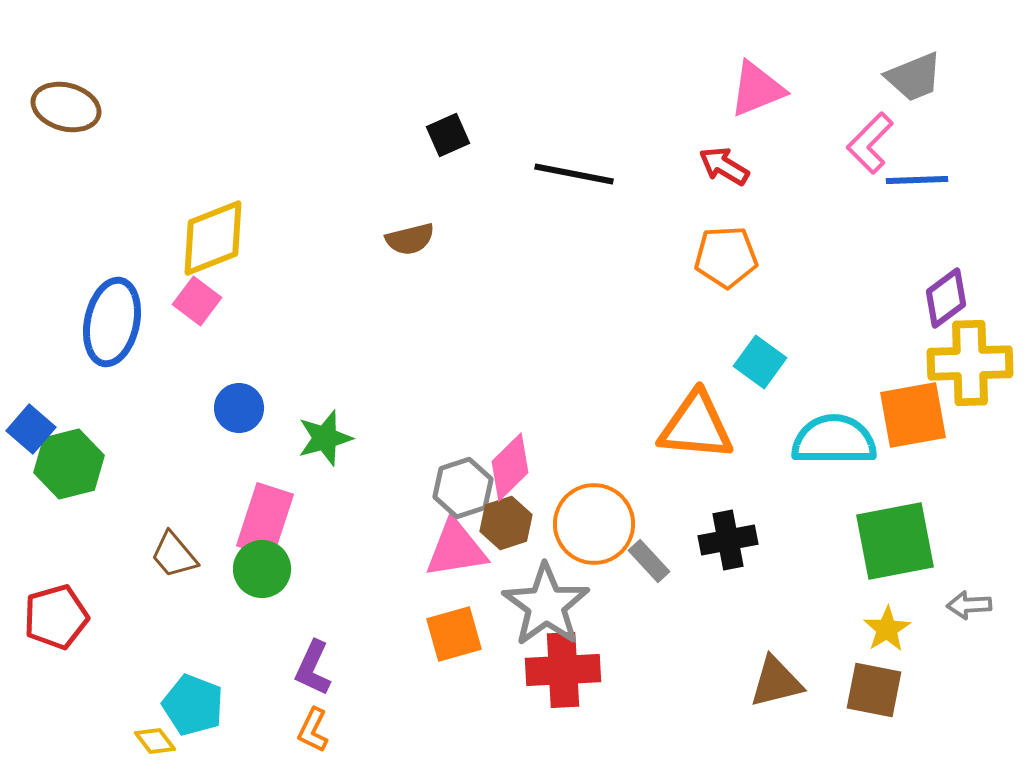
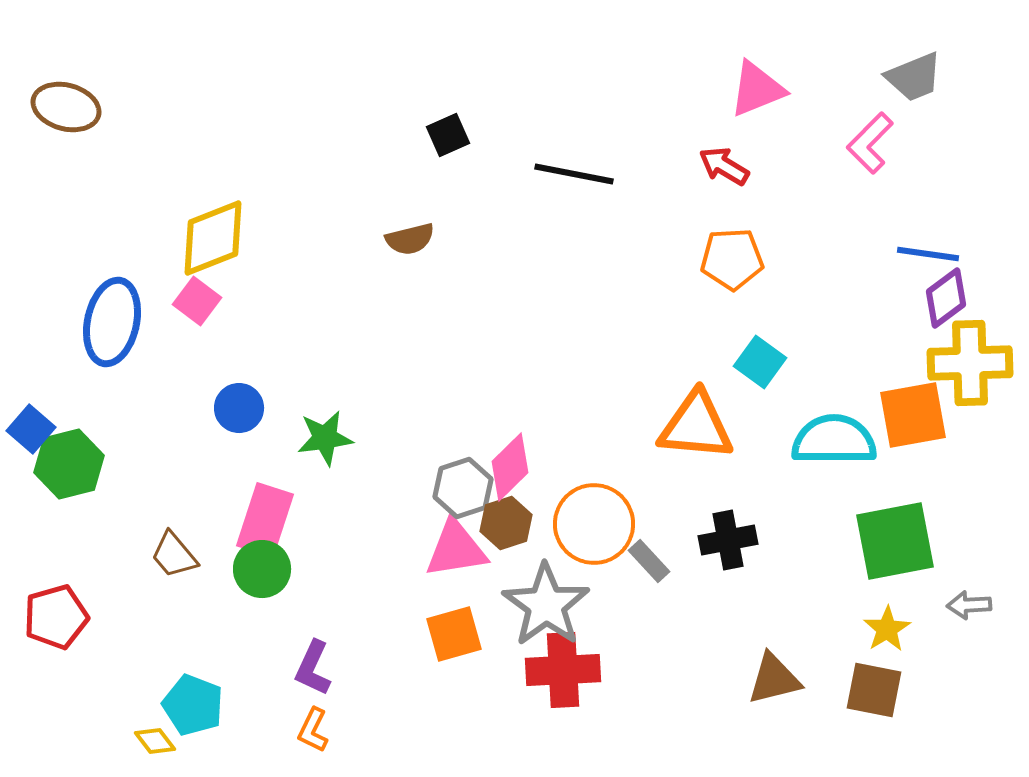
blue line at (917, 180): moved 11 px right, 74 px down; rotated 10 degrees clockwise
orange pentagon at (726, 257): moved 6 px right, 2 px down
green star at (325, 438): rotated 8 degrees clockwise
brown triangle at (776, 682): moved 2 px left, 3 px up
